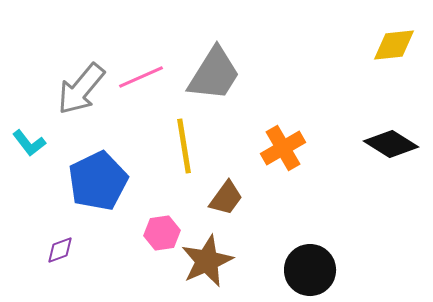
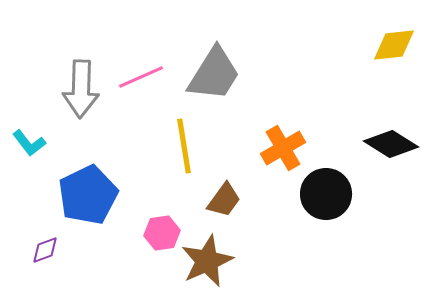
gray arrow: rotated 38 degrees counterclockwise
blue pentagon: moved 10 px left, 14 px down
brown trapezoid: moved 2 px left, 2 px down
purple diamond: moved 15 px left
black circle: moved 16 px right, 76 px up
